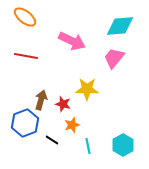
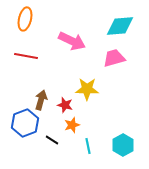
orange ellipse: moved 2 px down; rotated 65 degrees clockwise
pink trapezoid: rotated 35 degrees clockwise
red star: moved 2 px right, 1 px down
